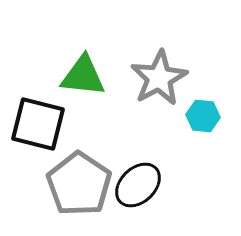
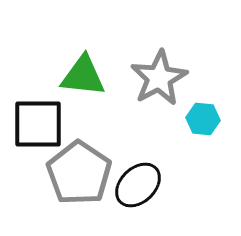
cyan hexagon: moved 3 px down
black square: rotated 14 degrees counterclockwise
gray pentagon: moved 11 px up
